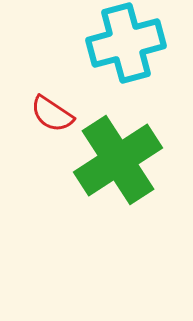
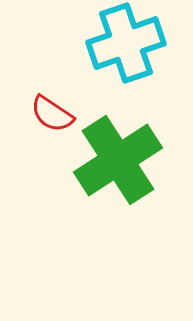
cyan cross: rotated 4 degrees counterclockwise
